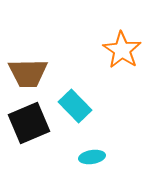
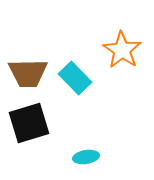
cyan rectangle: moved 28 px up
black square: rotated 6 degrees clockwise
cyan ellipse: moved 6 px left
